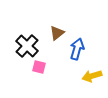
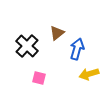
pink square: moved 11 px down
yellow arrow: moved 3 px left, 2 px up
